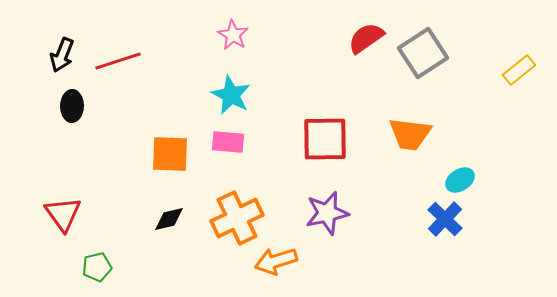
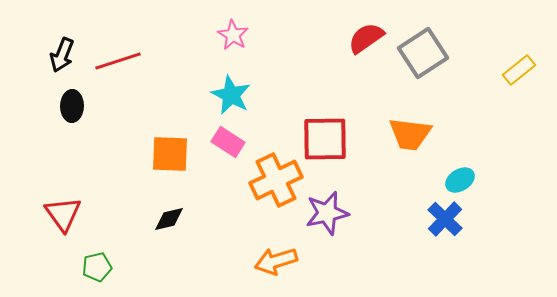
pink rectangle: rotated 28 degrees clockwise
orange cross: moved 39 px right, 38 px up
